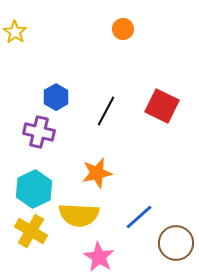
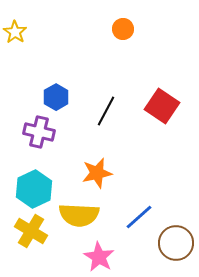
red square: rotated 8 degrees clockwise
